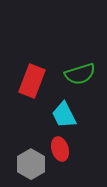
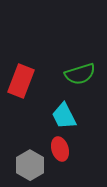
red rectangle: moved 11 px left
cyan trapezoid: moved 1 px down
gray hexagon: moved 1 px left, 1 px down
